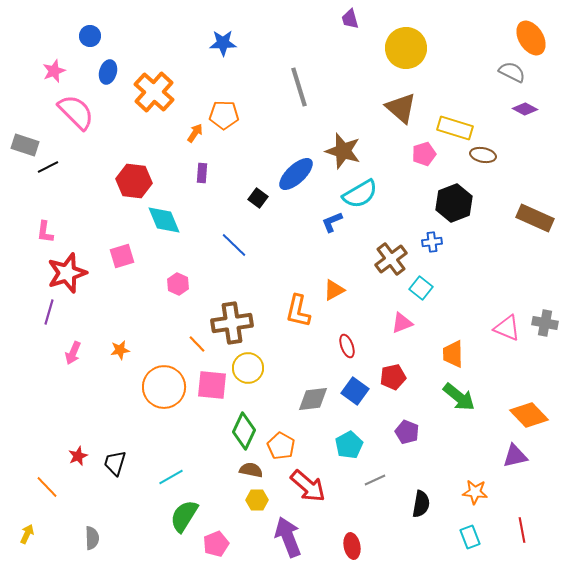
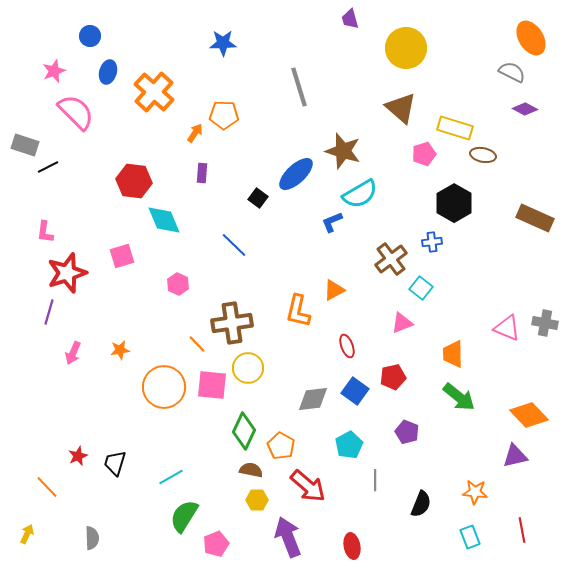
black hexagon at (454, 203): rotated 9 degrees counterclockwise
gray line at (375, 480): rotated 65 degrees counterclockwise
black semicircle at (421, 504): rotated 12 degrees clockwise
